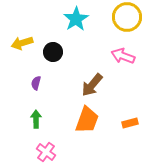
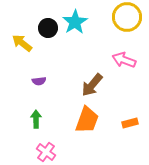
cyan star: moved 1 px left, 3 px down
yellow arrow: rotated 55 degrees clockwise
black circle: moved 5 px left, 24 px up
pink arrow: moved 1 px right, 4 px down
purple semicircle: moved 3 px right, 2 px up; rotated 112 degrees counterclockwise
